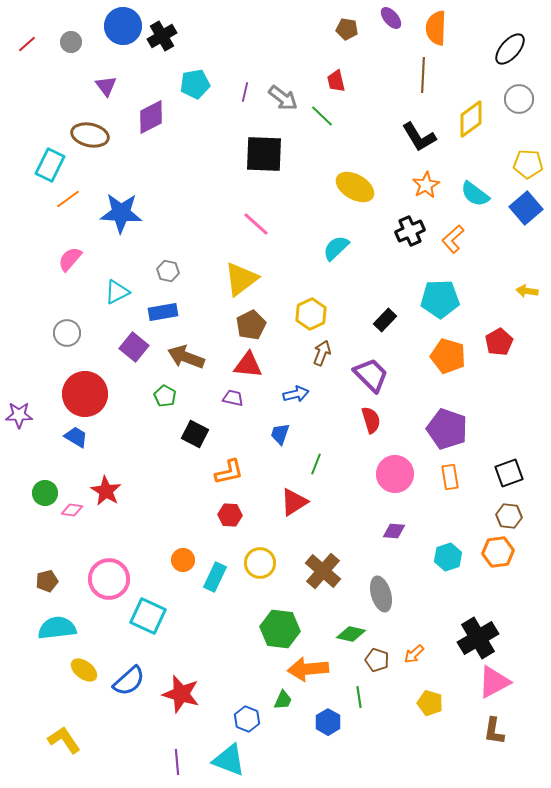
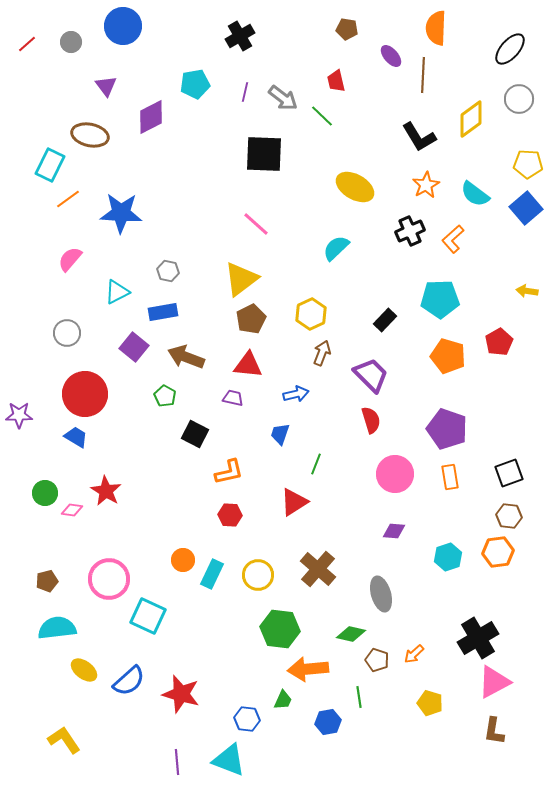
purple ellipse at (391, 18): moved 38 px down
black cross at (162, 36): moved 78 px right
brown pentagon at (251, 325): moved 6 px up
yellow circle at (260, 563): moved 2 px left, 12 px down
brown cross at (323, 571): moved 5 px left, 2 px up
cyan rectangle at (215, 577): moved 3 px left, 3 px up
blue hexagon at (247, 719): rotated 15 degrees counterclockwise
blue hexagon at (328, 722): rotated 20 degrees clockwise
